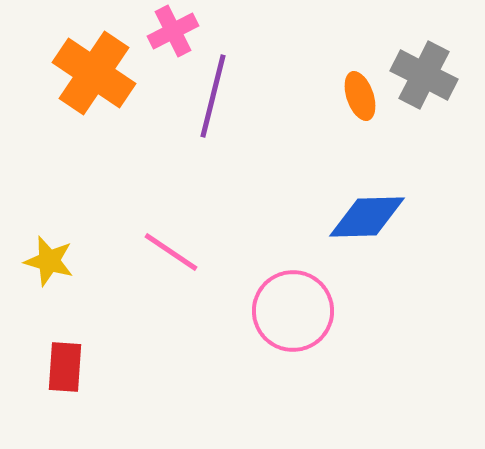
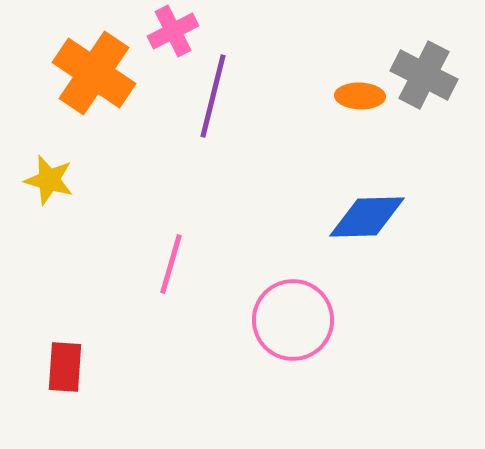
orange ellipse: rotated 69 degrees counterclockwise
pink line: moved 12 px down; rotated 72 degrees clockwise
yellow star: moved 81 px up
pink circle: moved 9 px down
